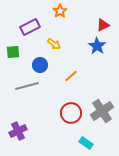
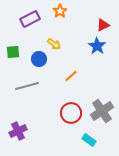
purple rectangle: moved 8 px up
blue circle: moved 1 px left, 6 px up
cyan rectangle: moved 3 px right, 3 px up
